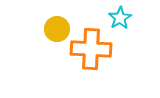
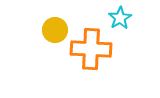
yellow circle: moved 2 px left, 1 px down
